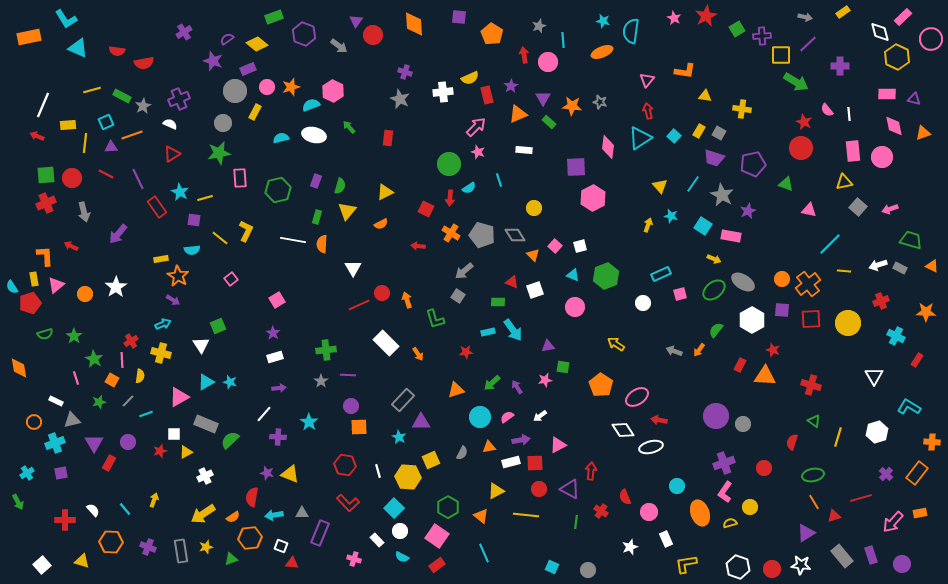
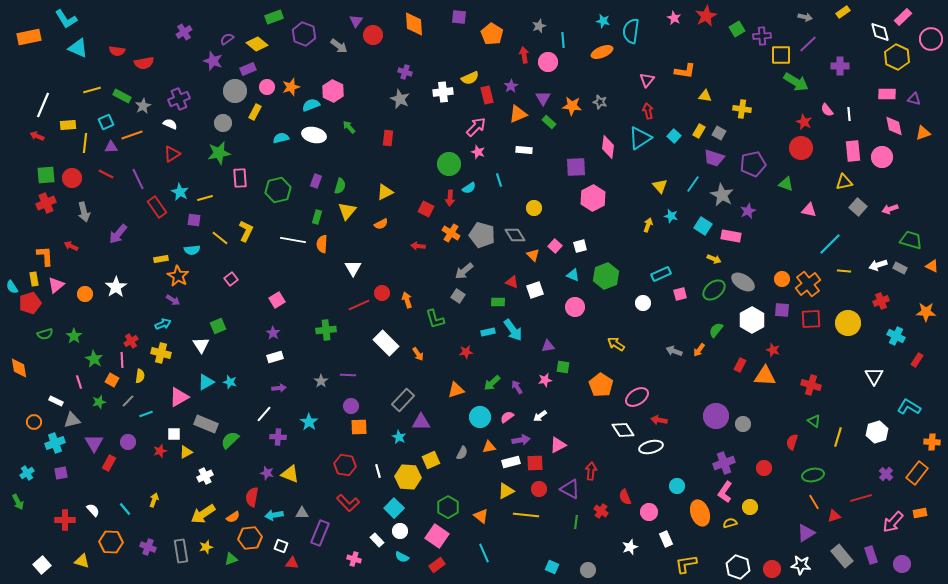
green cross at (326, 350): moved 20 px up
pink line at (76, 378): moved 3 px right, 4 px down
yellow triangle at (496, 491): moved 10 px right
